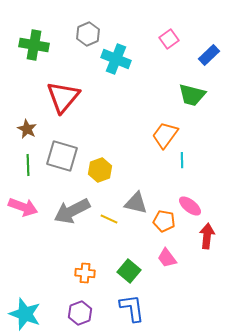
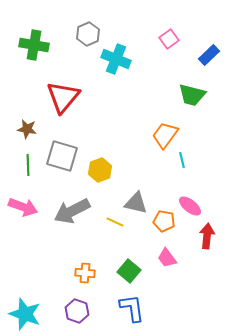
brown star: rotated 18 degrees counterclockwise
cyan line: rotated 14 degrees counterclockwise
yellow line: moved 6 px right, 3 px down
purple hexagon: moved 3 px left, 2 px up; rotated 20 degrees counterclockwise
